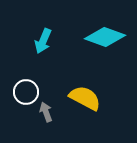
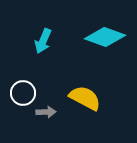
white circle: moved 3 px left, 1 px down
gray arrow: rotated 108 degrees clockwise
